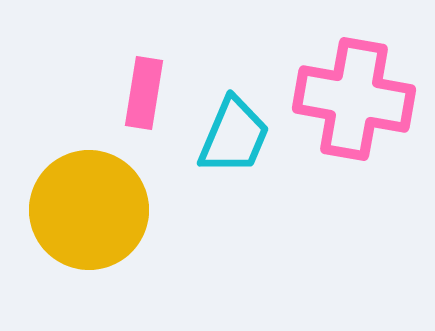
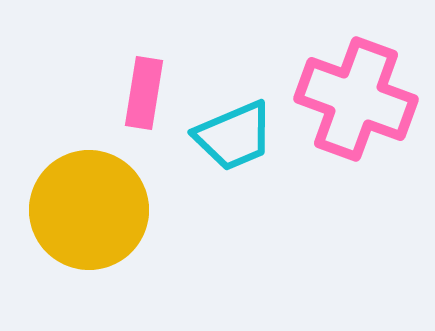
pink cross: moved 2 px right; rotated 10 degrees clockwise
cyan trapezoid: rotated 44 degrees clockwise
